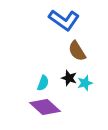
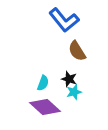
blue L-shape: rotated 16 degrees clockwise
black star: moved 1 px down
cyan star: moved 11 px left, 9 px down
